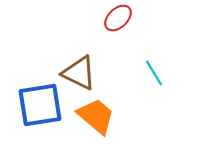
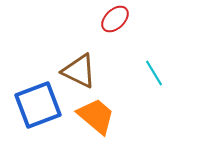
red ellipse: moved 3 px left, 1 px down
brown triangle: moved 2 px up
blue square: moved 2 px left; rotated 12 degrees counterclockwise
